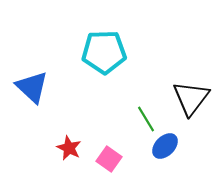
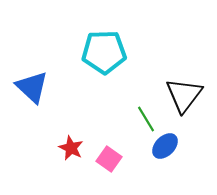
black triangle: moved 7 px left, 3 px up
red star: moved 2 px right
